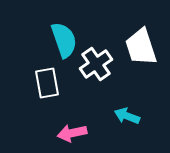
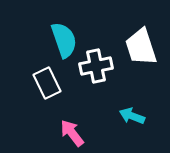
white cross: moved 2 px down; rotated 24 degrees clockwise
white rectangle: rotated 16 degrees counterclockwise
cyan arrow: moved 5 px right
pink arrow: rotated 64 degrees clockwise
